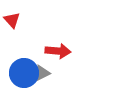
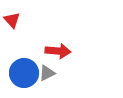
gray triangle: moved 5 px right
